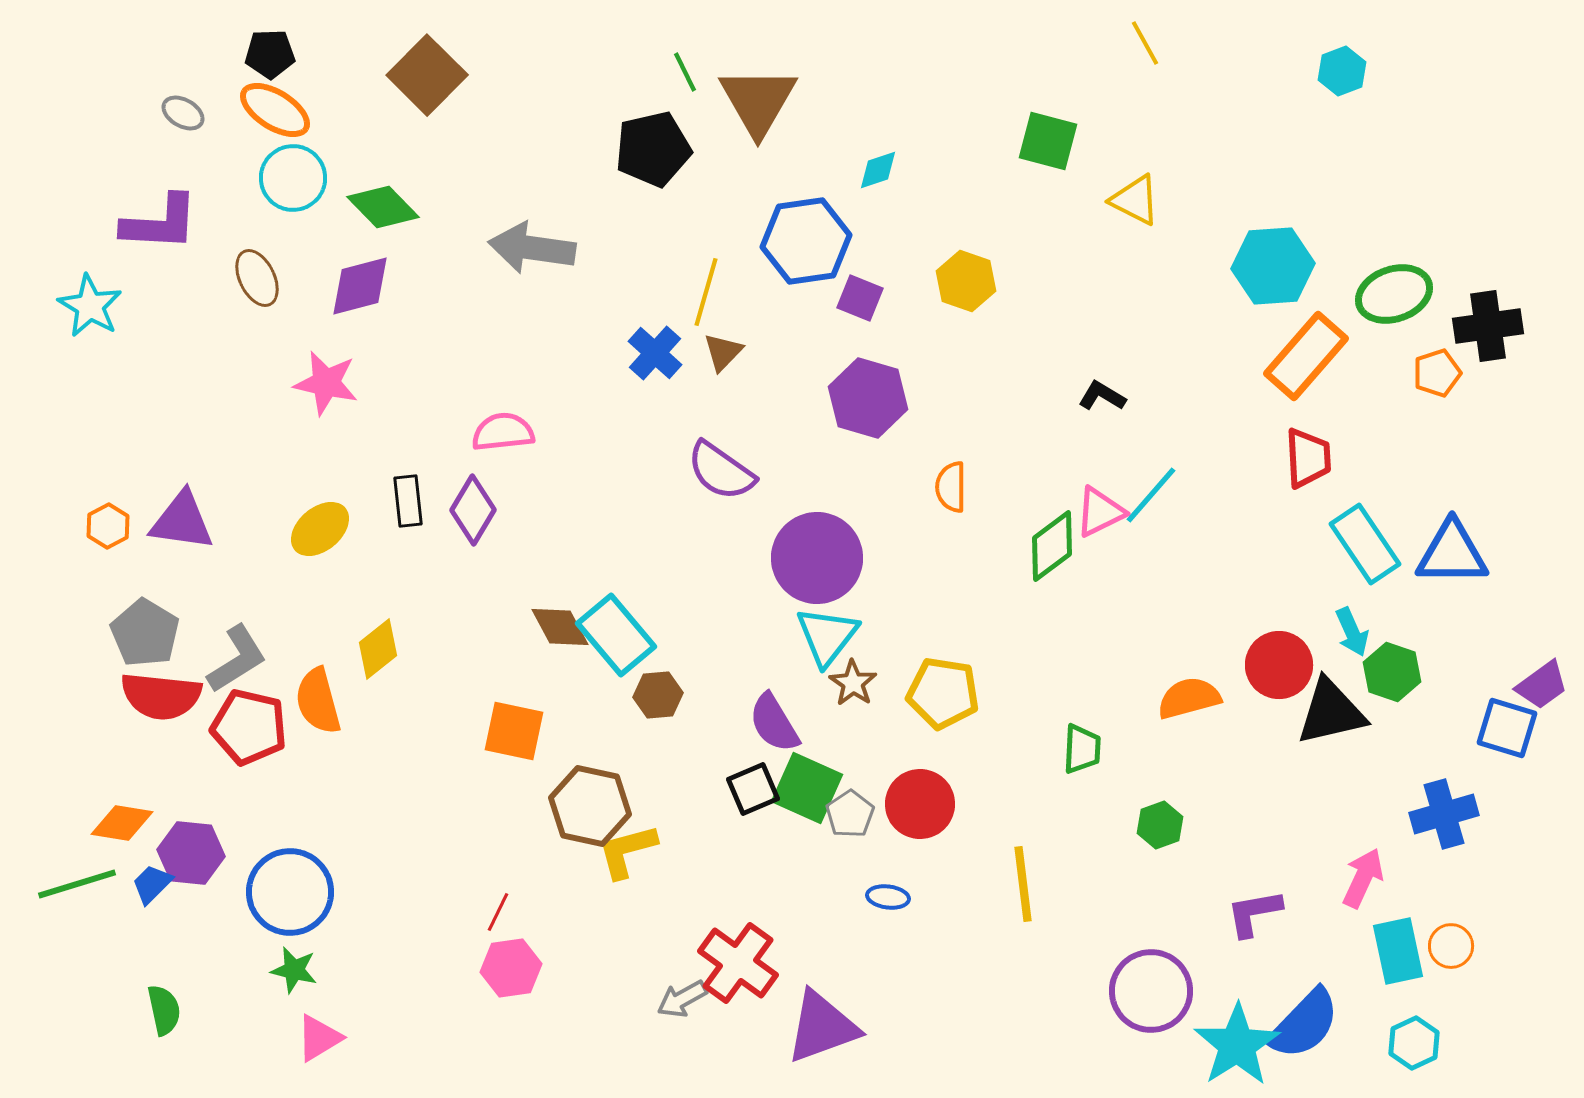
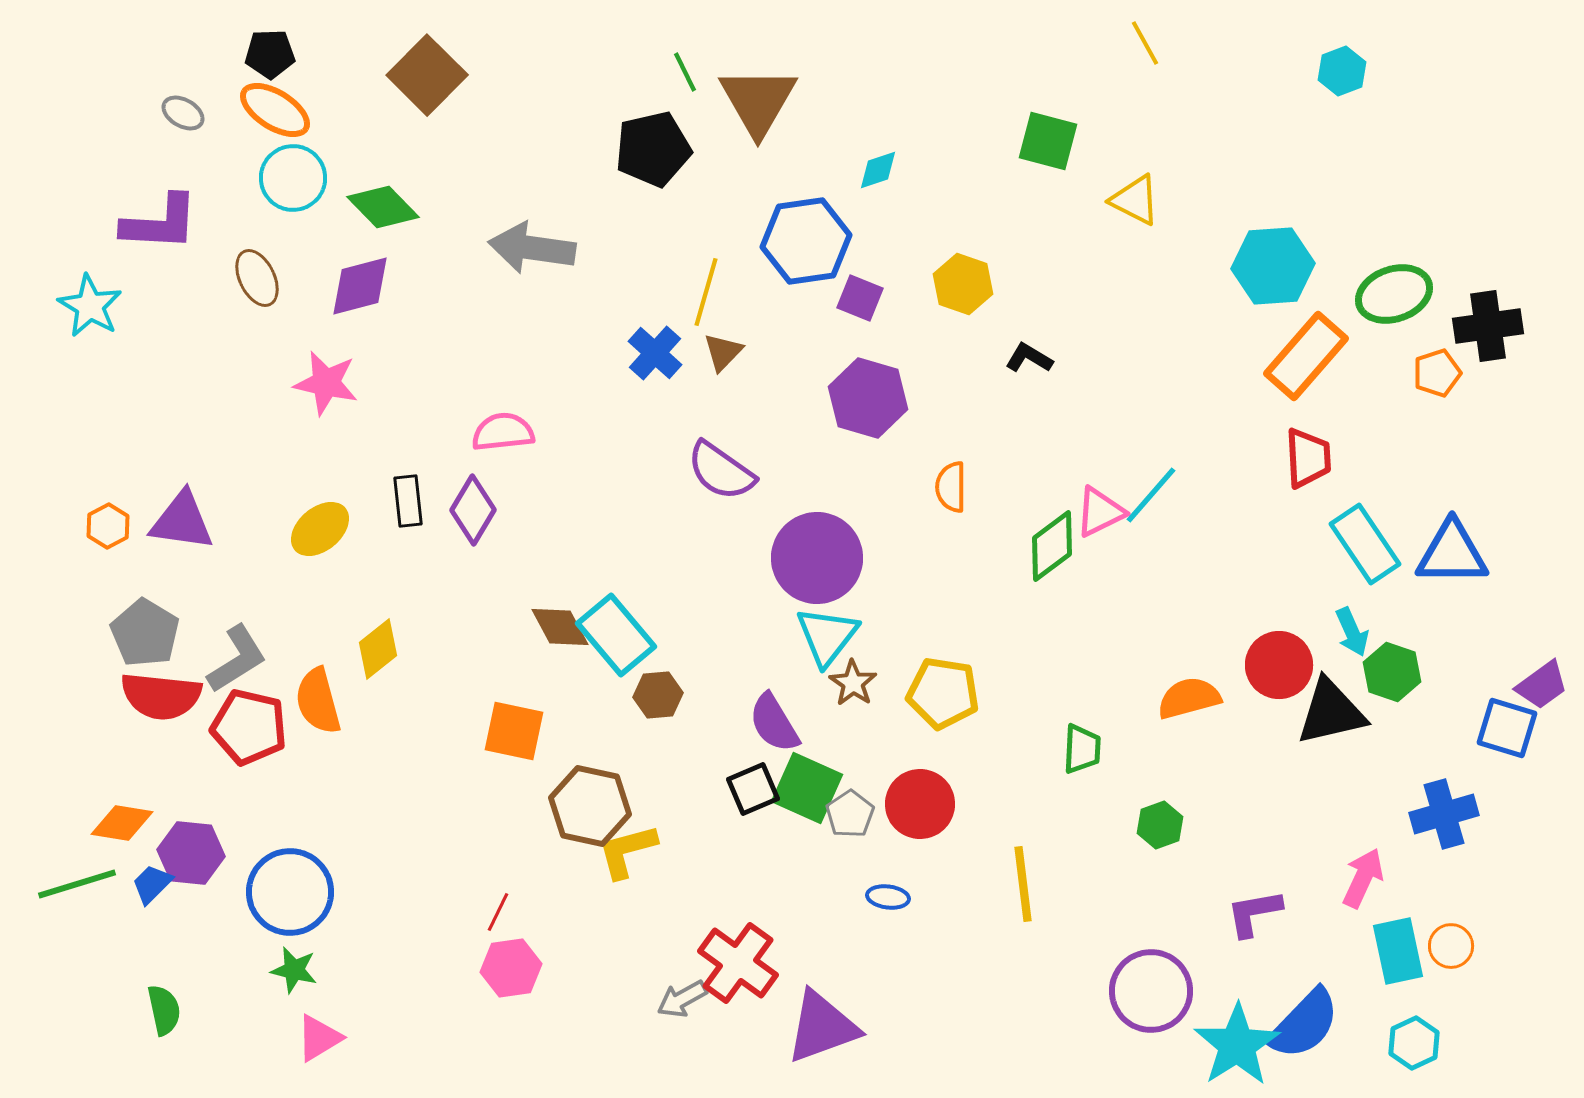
yellow hexagon at (966, 281): moved 3 px left, 3 px down
black L-shape at (1102, 396): moved 73 px left, 38 px up
